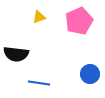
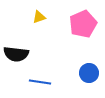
pink pentagon: moved 4 px right, 3 px down
blue circle: moved 1 px left, 1 px up
blue line: moved 1 px right, 1 px up
